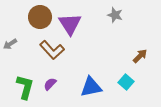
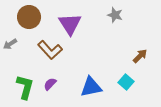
brown circle: moved 11 px left
brown L-shape: moved 2 px left
